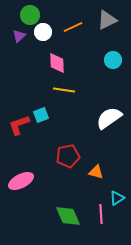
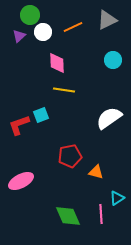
red pentagon: moved 2 px right
